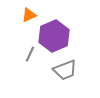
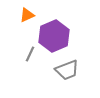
orange triangle: moved 2 px left
gray trapezoid: moved 2 px right
